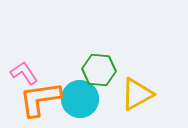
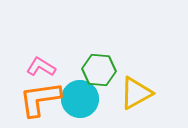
pink L-shape: moved 17 px right, 6 px up; rotated 24 degrees counterclockwise
yellow triangle: moved 1 px left, 1 px up
